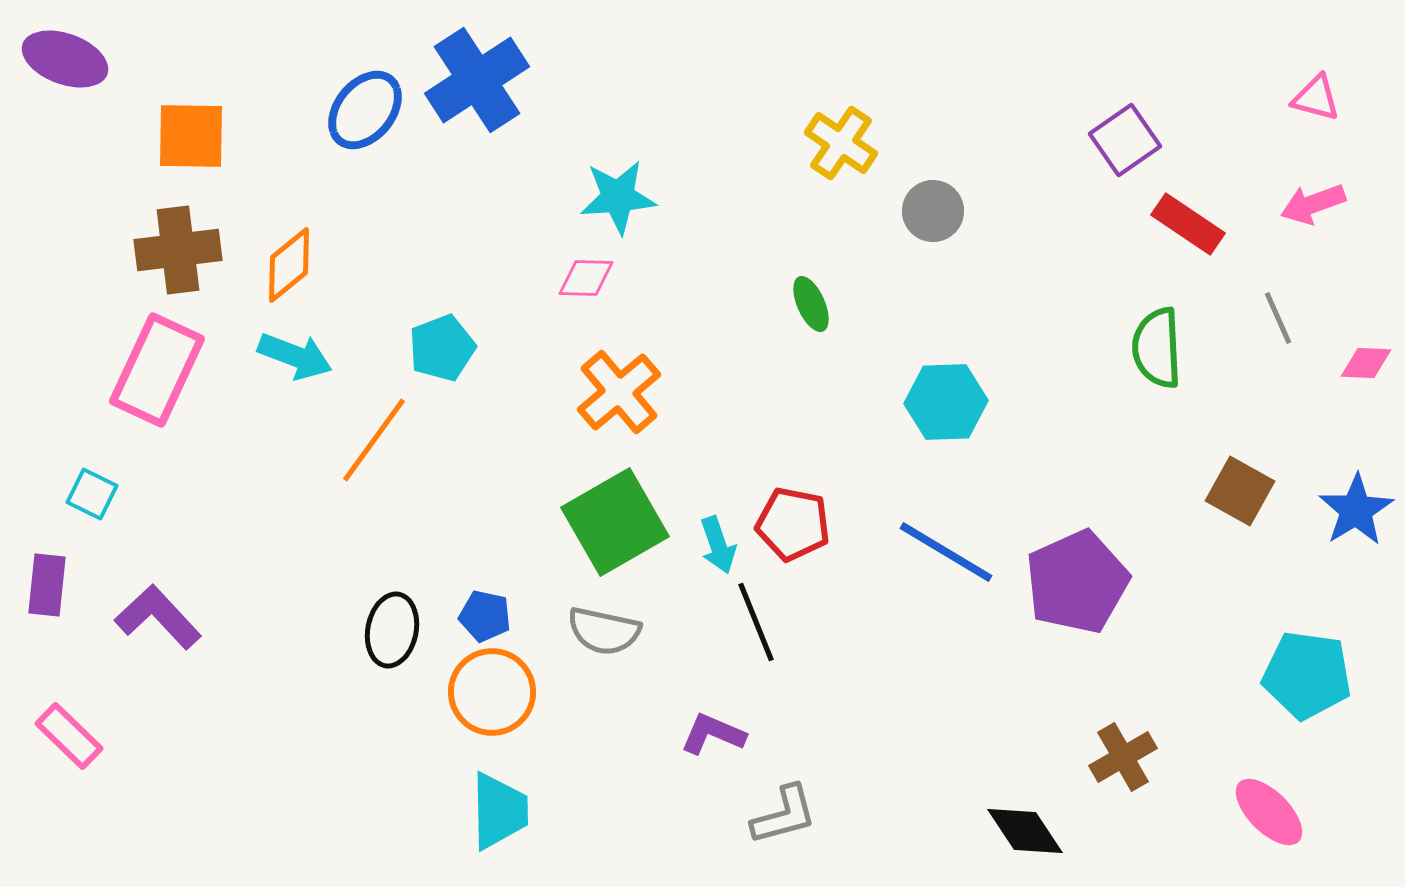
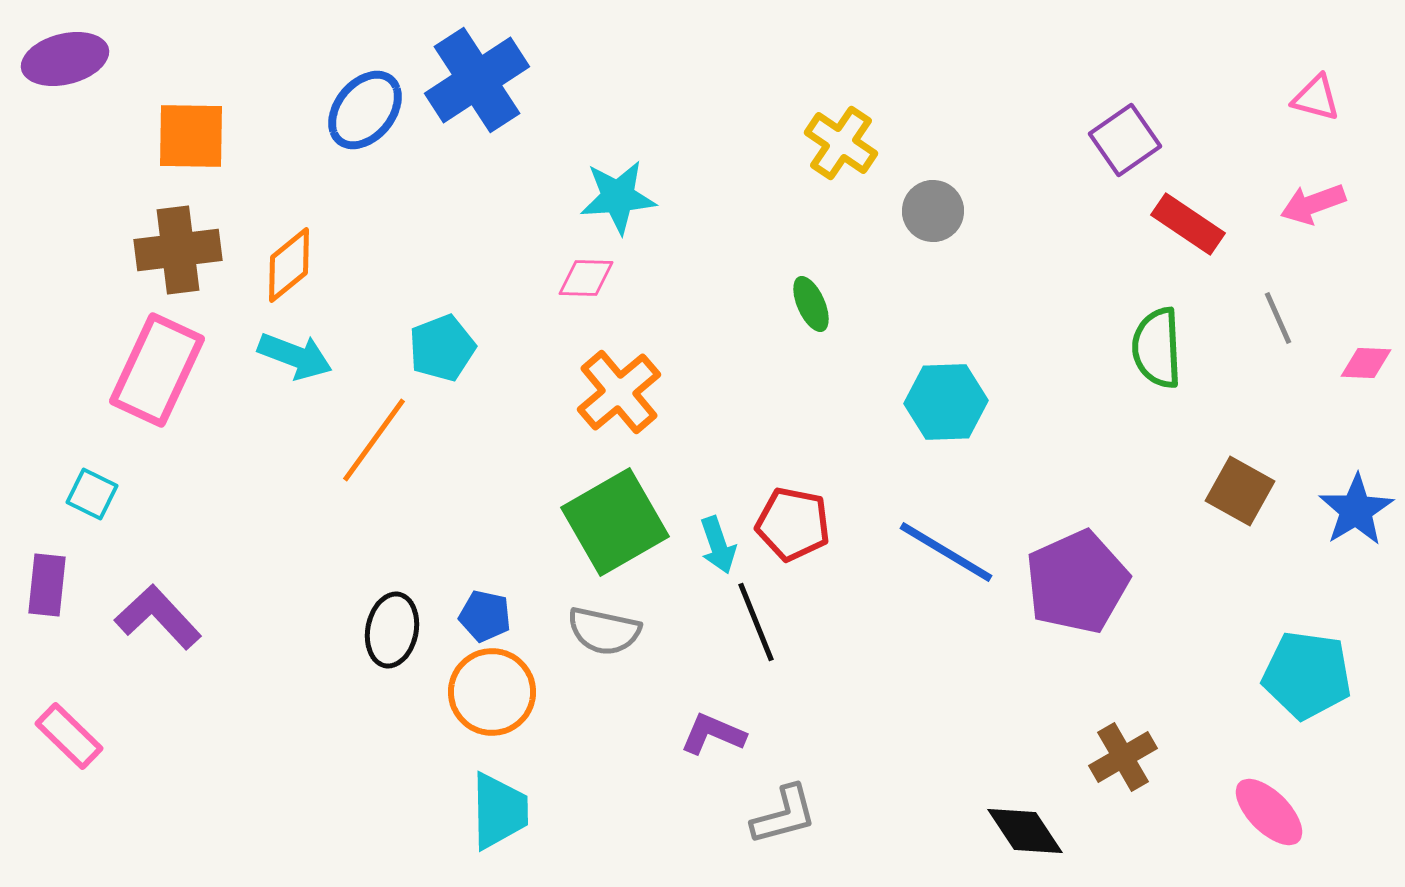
purple ellipse at (65, 59): rotated 34 degrees counterclockwise
